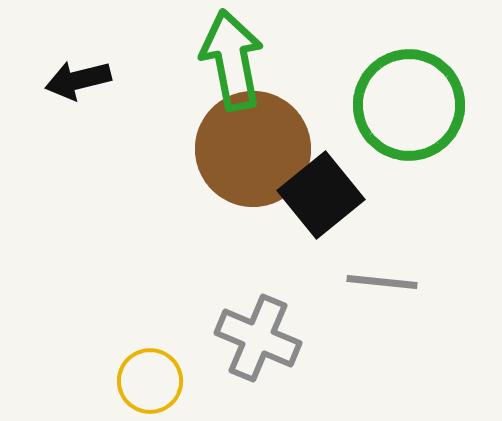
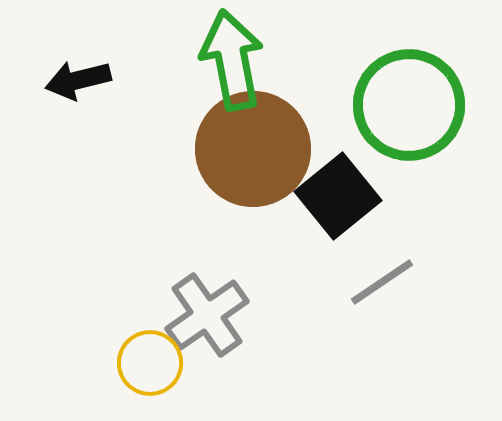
black square: moved 17 px right, 1 px down
gray line: rotated 40 degrees counterclockwise
gray cross: moved 51 px left, 23 px up; rotated 32 degrees clockwise
yellow circle: moved 18 px up
